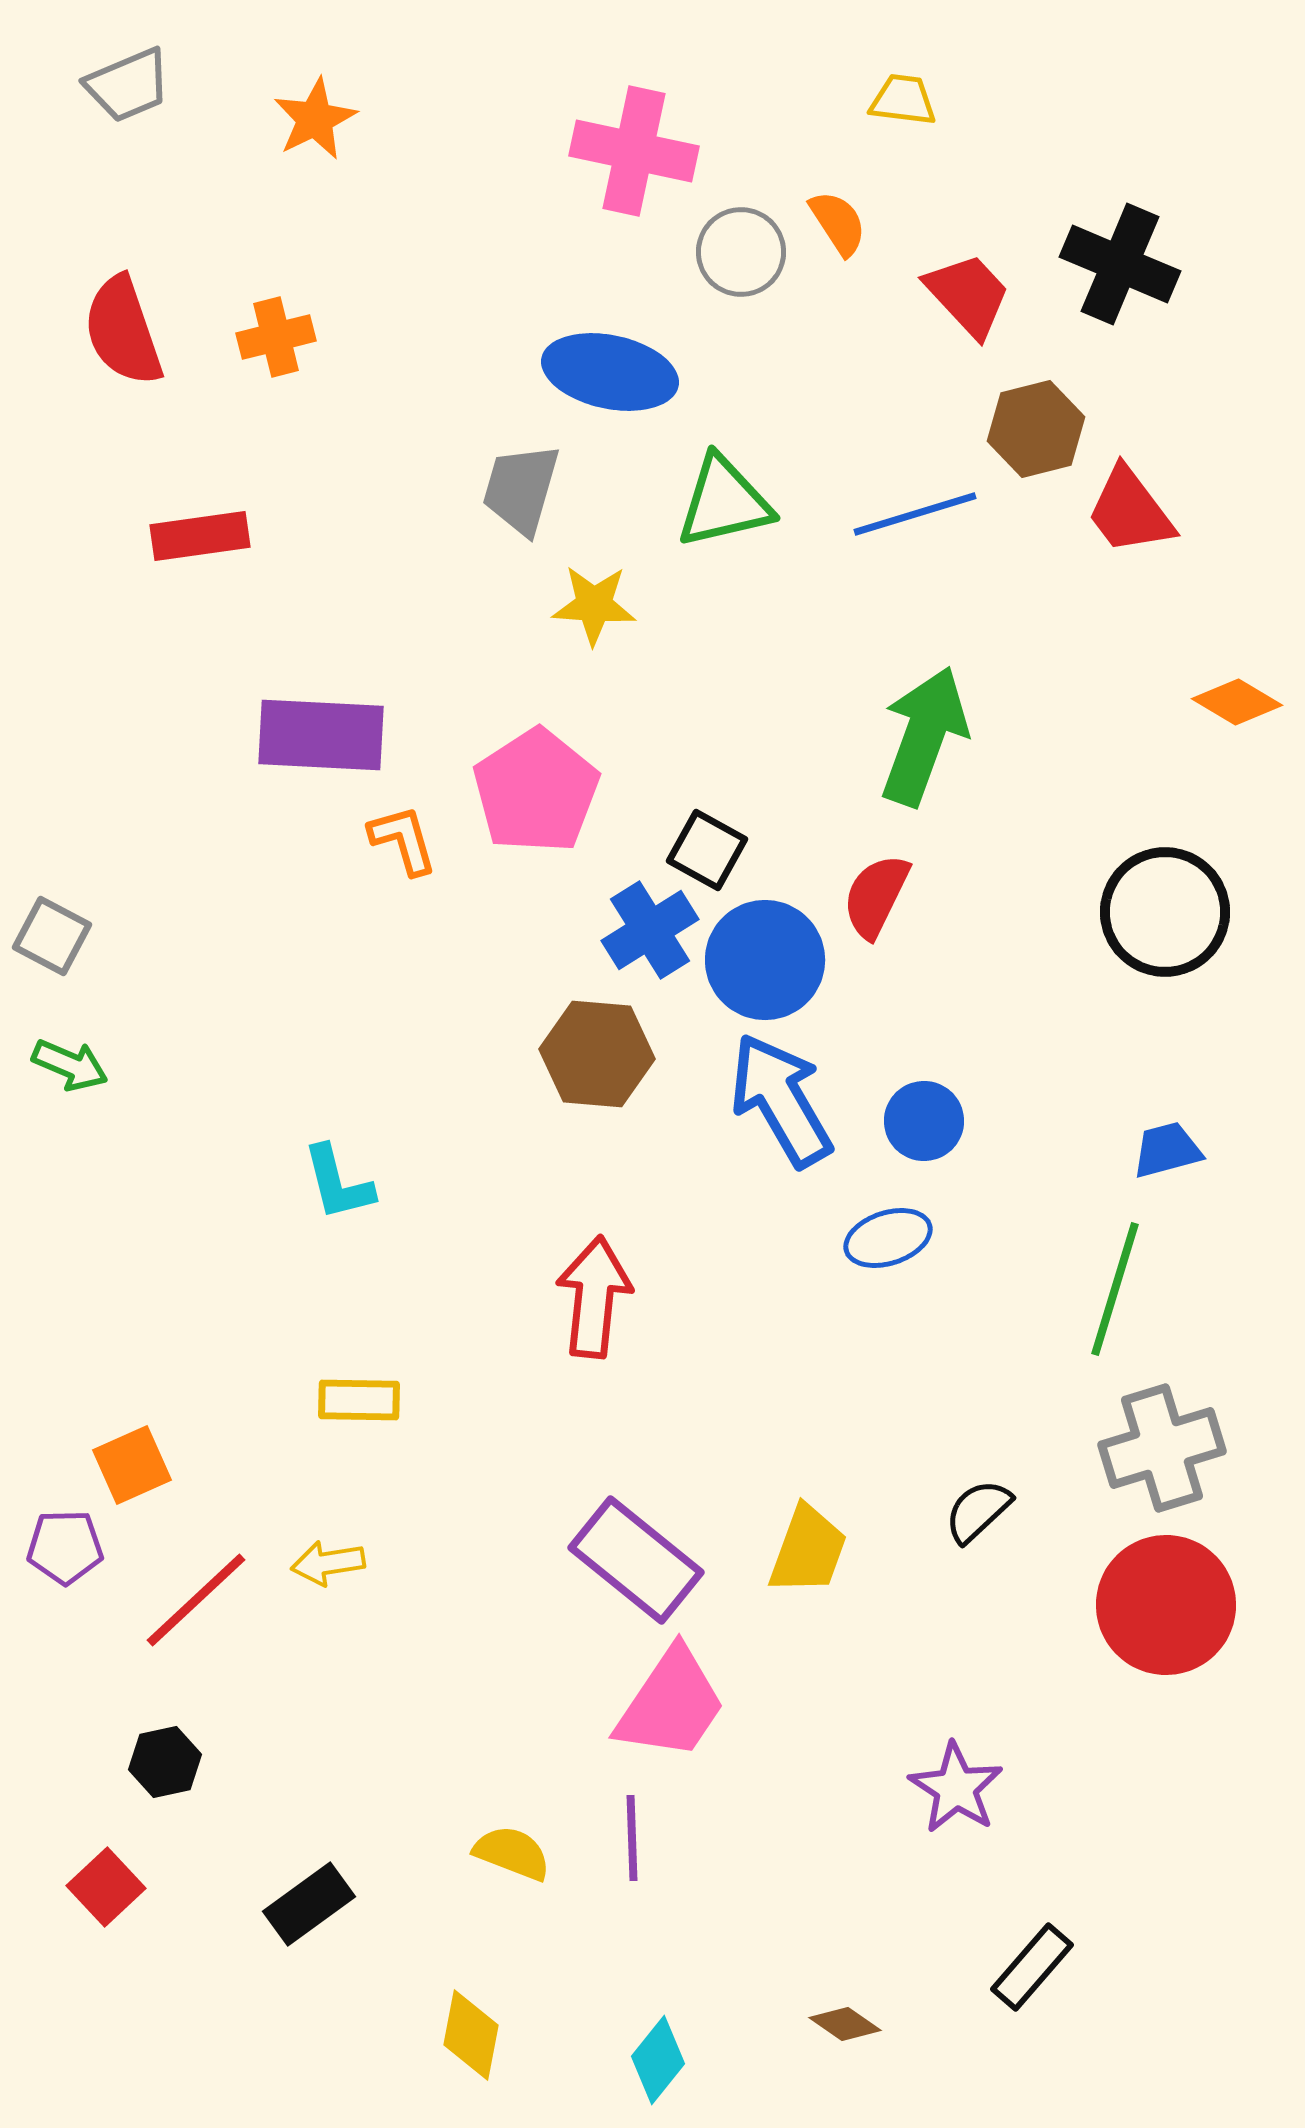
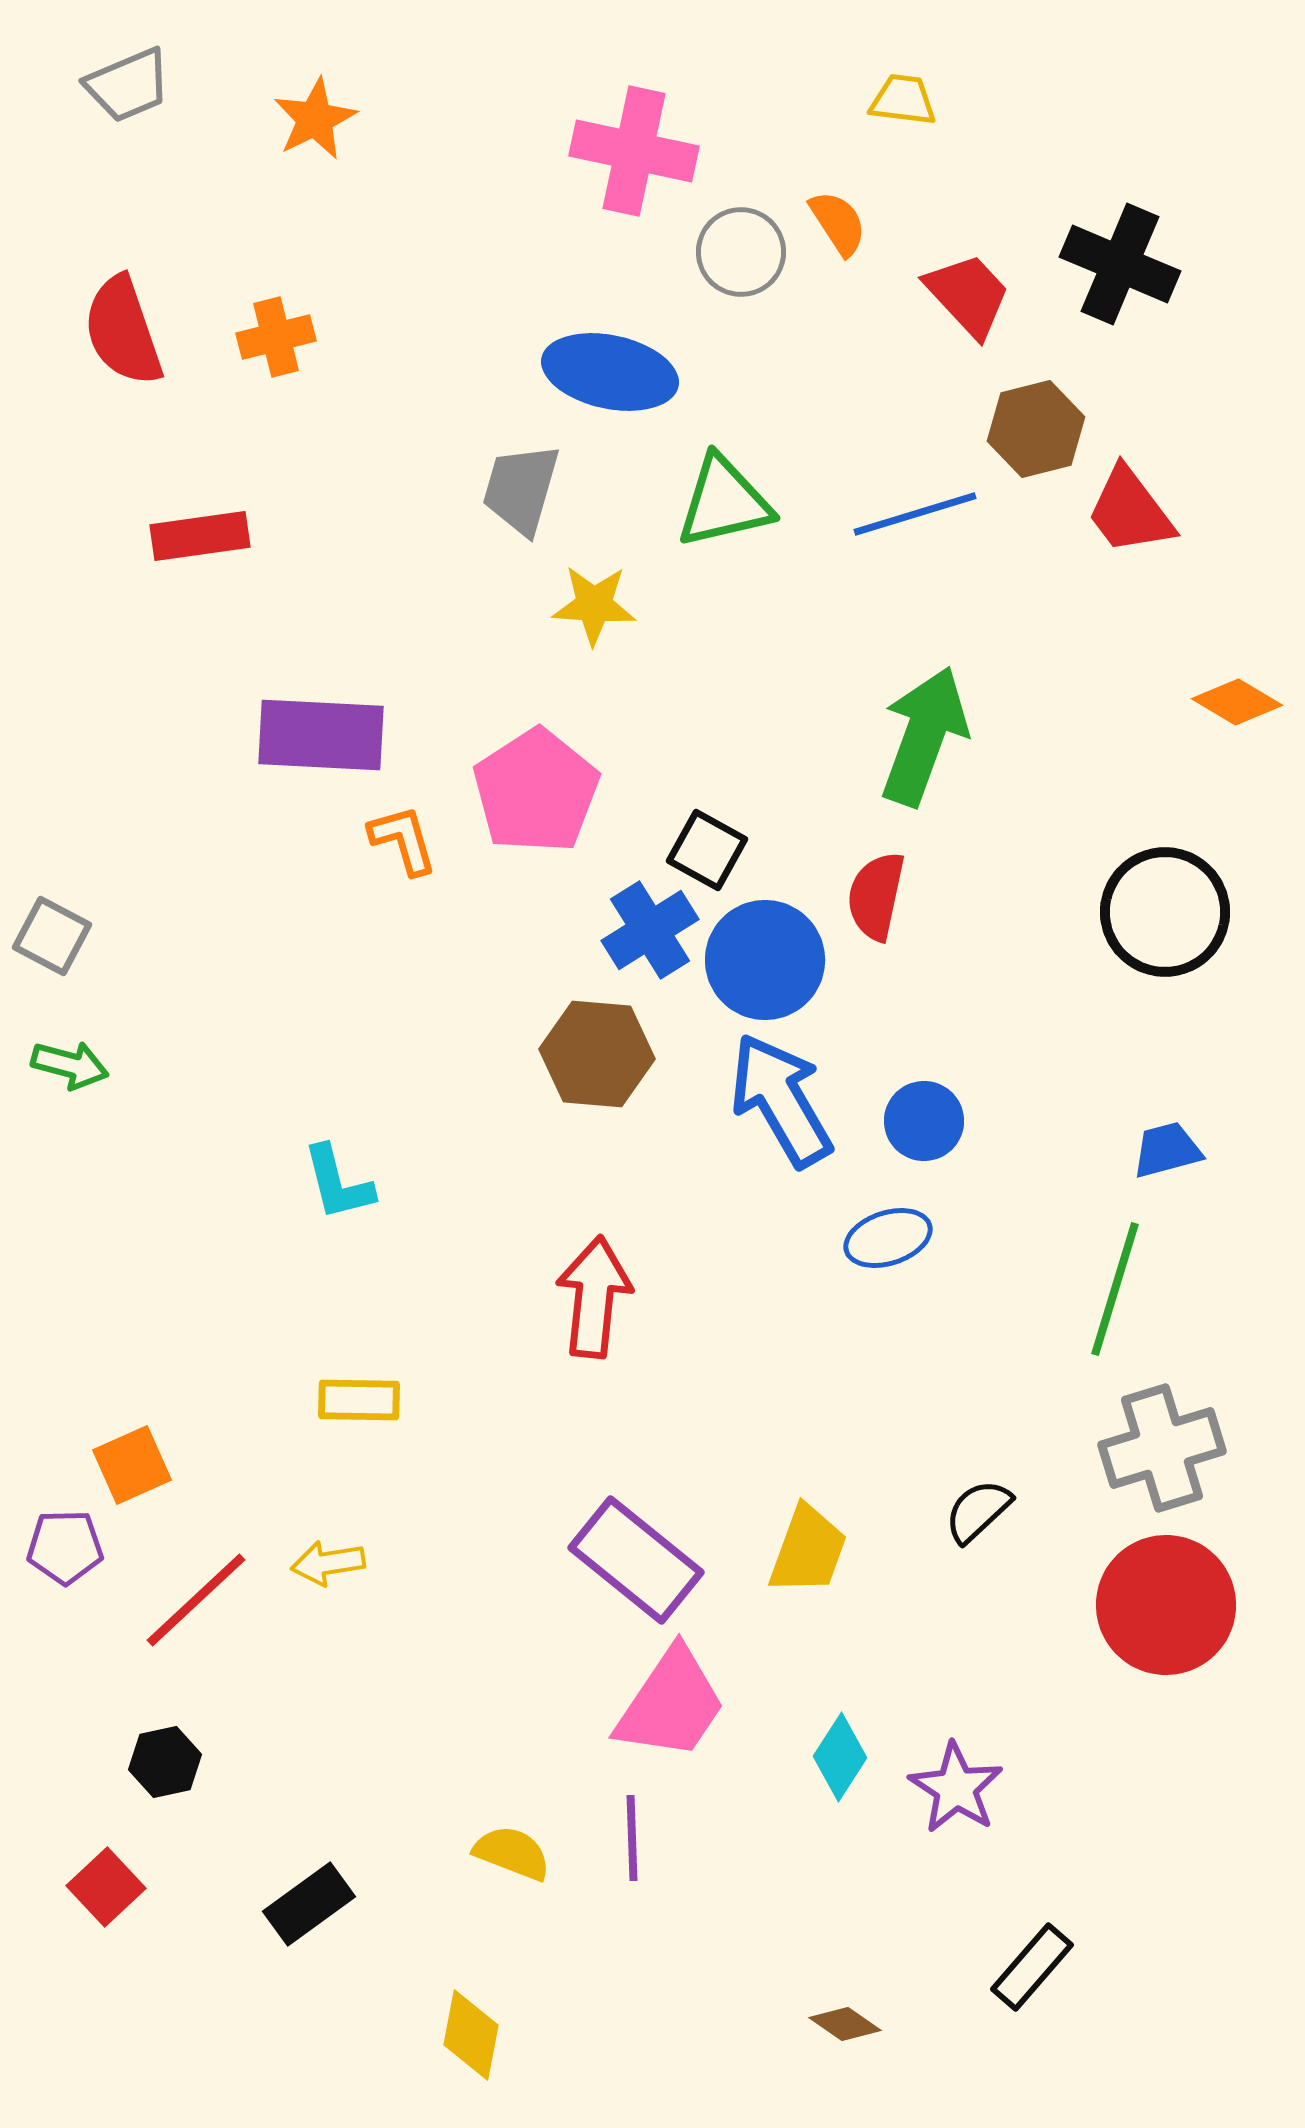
red semicircle at (876, 896): rotated 14 degrees counterclockwise
green arrow at (70, 1065): rotated 8 degrees counterclockwise
cyan diamond at (658, 2060): moved 182 px right, 303 px up; rotated 6 degrees counterclockwise
